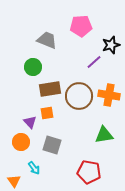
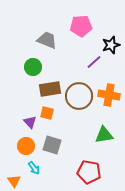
orange square: rotated 24 degrees clockwise
orange circle: moved 5 px right, 4 px down
